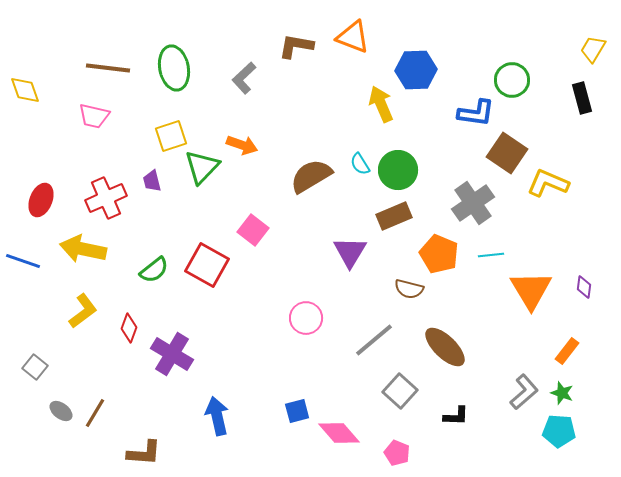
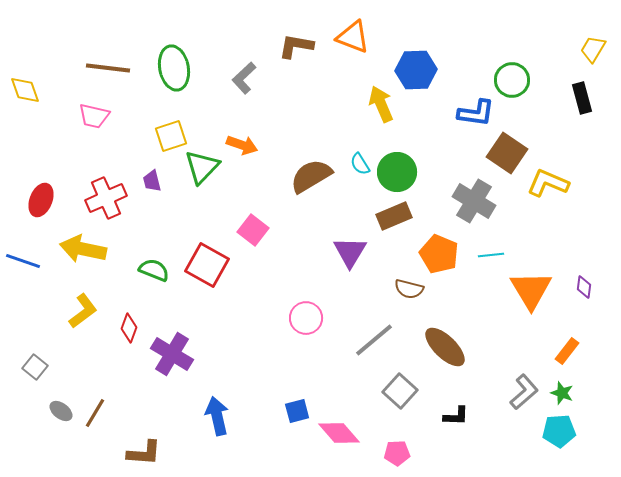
green circle at (398, 170): moved 1 px left, 2 px down
gray cross at (473, 203): moved 1 px right, 2 px up; rotated 24 degrees counterclockwise
green semicircle at (154, 270): rotated 120 degrees counterclockwise
cyan pentagon at (559, 431): rotated 8 degrees counterclockwise
pink pentagon at (397, 453): rotated 25 degrees counterclockwise
